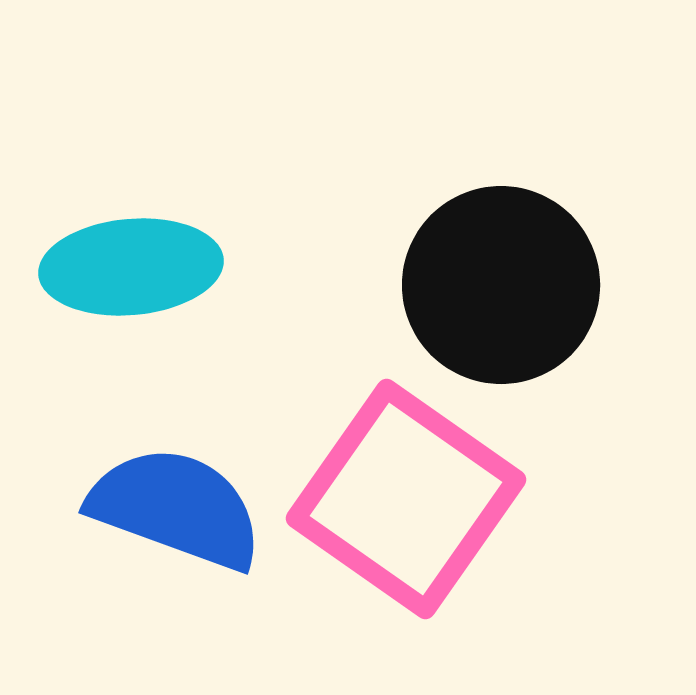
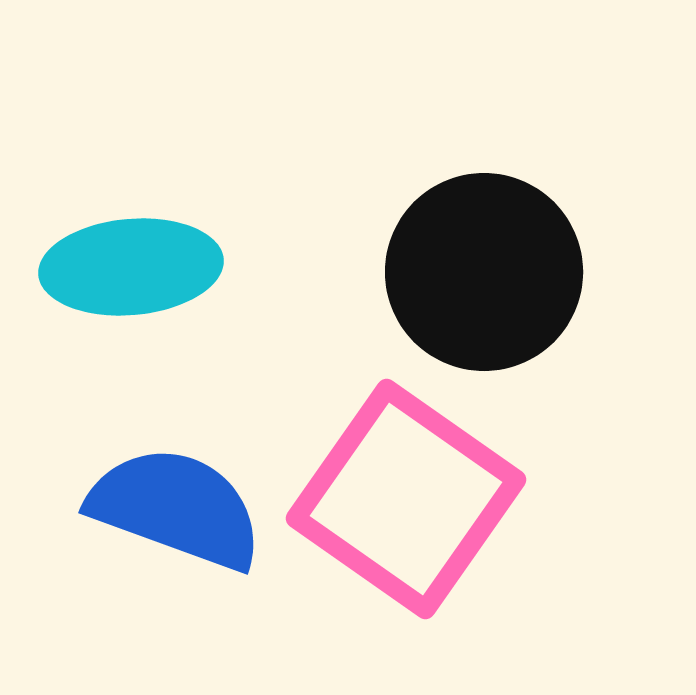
black circle: moved 17 px left, 13 px up
